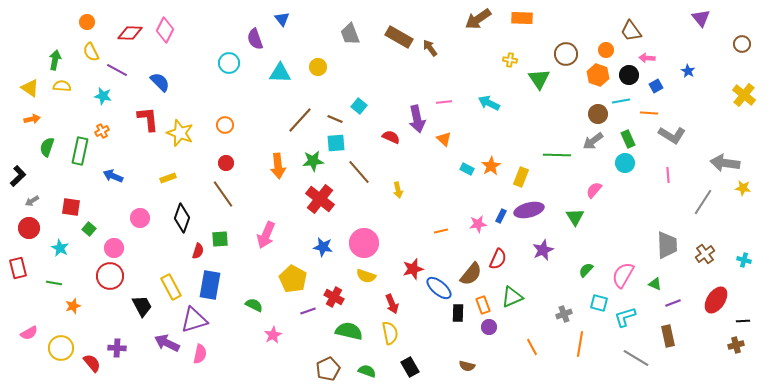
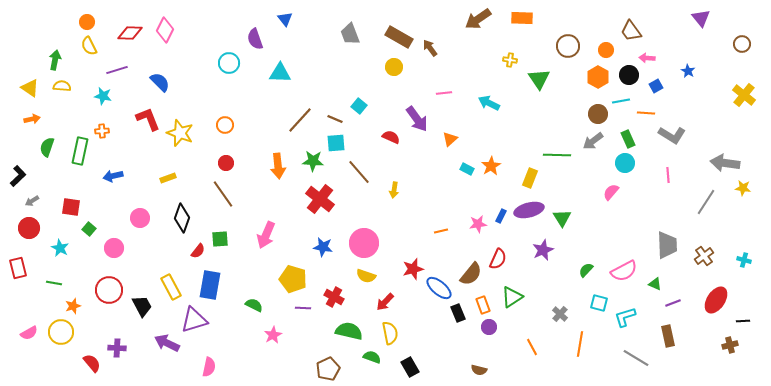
blue triangle at (282, 19): moved 3 px right
yellow semicircle at (91, 52): moved 2 px left, 6 px up
brown circle at (566, 54): moved 2 px right, 8 px up
yellow circle at (318, 67): moved 76 px right
purple line at (117, 70): rotated 45 degrees counterclockwise
orange hexagon at (598, 75): moved 2 px down; rotated 10 degrees clockwise
pink line at (444, 102): moved 9 px up
orange line at (649, 113): moved 3 px left
red L-shape at (148, 119): rotated 16 degrees counterclockwise
purple arrow at (417, 119): rotated 24 degrees counterclockwise
orange cross at (102, 131): rotated 24 degrees clockwise
orange triangle at (444, 139): moved 6 px right; rotated 35 degrees clockwise
green star at (313, 161): rotated 10 degrees clockwise
blue arrow at (113, 176): rotated 36 degrees counterclockwise
yellow rectangle at (521, 177): moved 9 px right, 1 px down
yellow arrow at (398, 190): moved 4 px left; rotated 21 degrees clockwise
pink semicircle at (594, 190): moved 17 px right, 2 px down
gray line at (703, 202): moved 3 px right
green triangle at (575, 217): moved 13 px left, 1 px down
red semicircle at (198, 251): rotated 21 degrees clockwise
brown cross at (705, 254): moved 1 px left, 2 px down
pink semicircle at (623, 275): moved 1 px right, 4 px up; rotated 148 degrees counterclockwise
red circle at (110, 276): moved 1 px left, 14 px down
yellow pentagon at (293, 279): rotated 12 degrees counterclockwise
green triangle at (512, 297): rotated 10 degrees counterclockwise
red arrow at (392, 304): moved 7 px left, 2 px up; rotated 66 degrees clockwise
purple line at (308, 311): moved 5 px left, 3 px up; rotated 21 degrees clockwise
black rectangle at (458, 313): rotated 24 degrees counterclockwise
gray cross at (564, 314): moved 4 px left; rotated 28 degrees counterclockwise
brown cross at (736, 345): moved 6 px left
yellow circle at (61, 348): moved 16 px up
pink semicircle at (200, 354): moved 9 px right, 13 px down
brown semicircle at (467, 366): moved 12 px right, 4 px down
green semicircle at (367, 371): moved 5 px right, 14 px up
